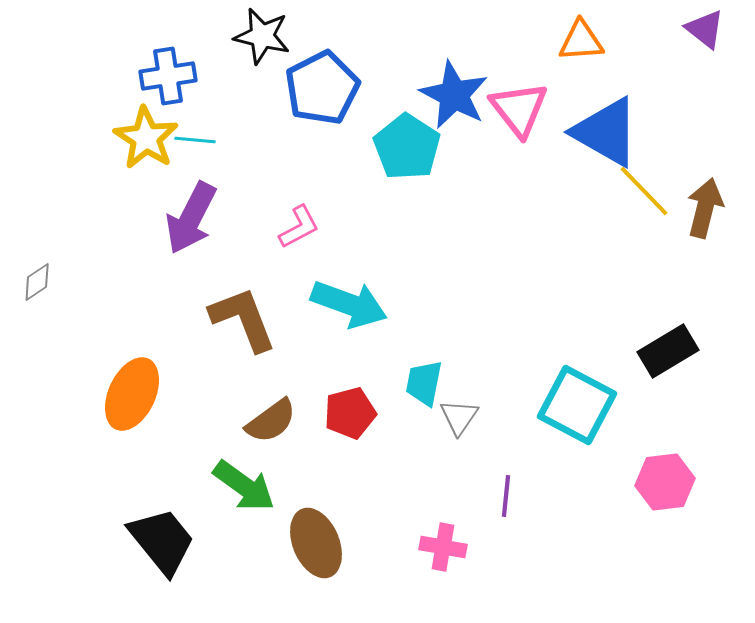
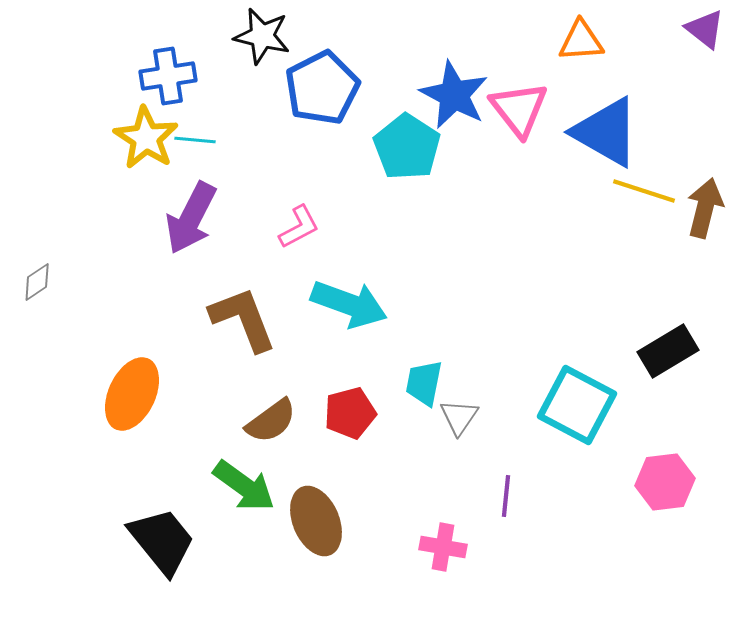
yellow line: rotated 28 degrees counterclockwise
brown ellipse: moved 22 px up
